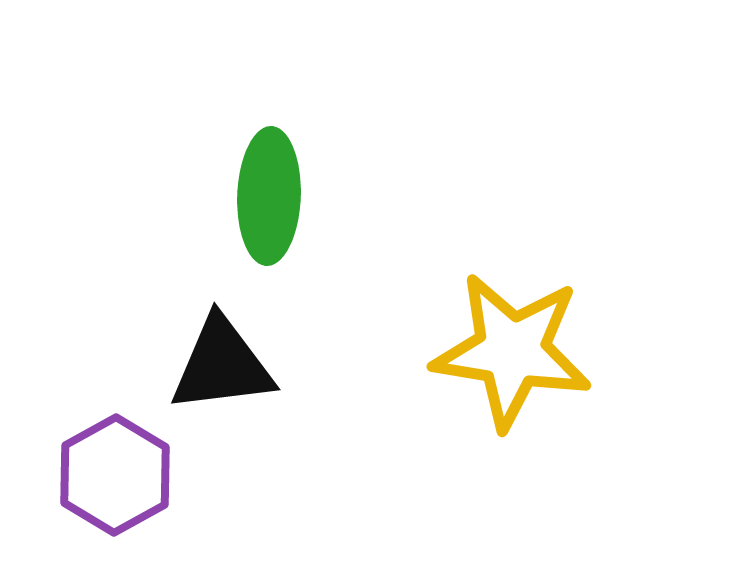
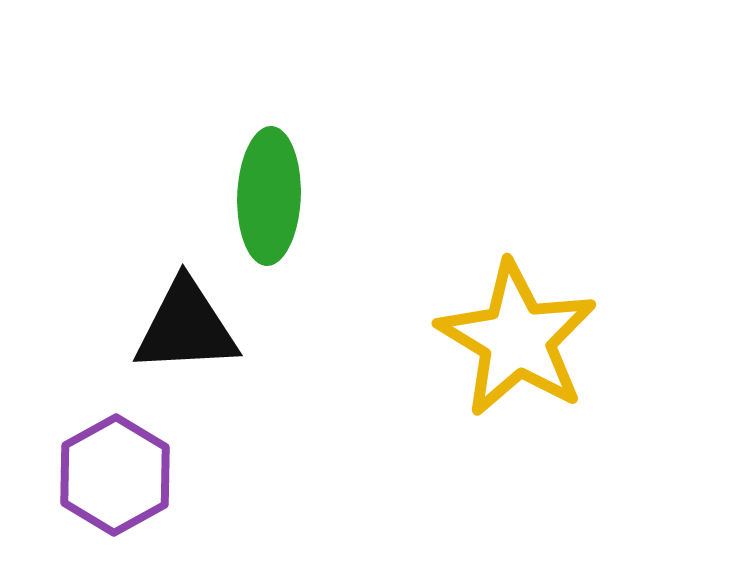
yellow star: moved 5 px right, 12 px up; rotated 22 degrees clockwise
black triangle: moved 36 px left, 38 px up; rotated 4 degrees clockwise
